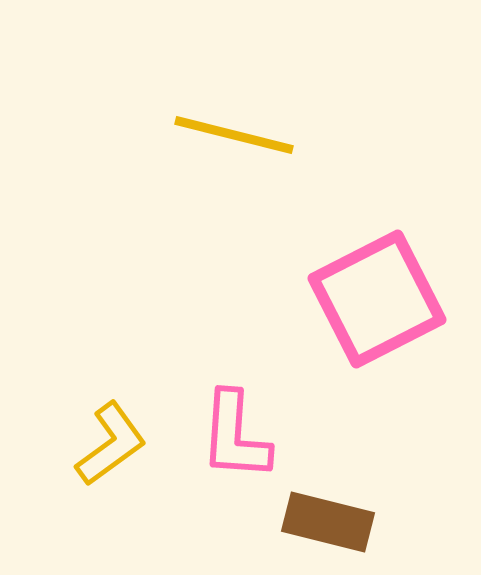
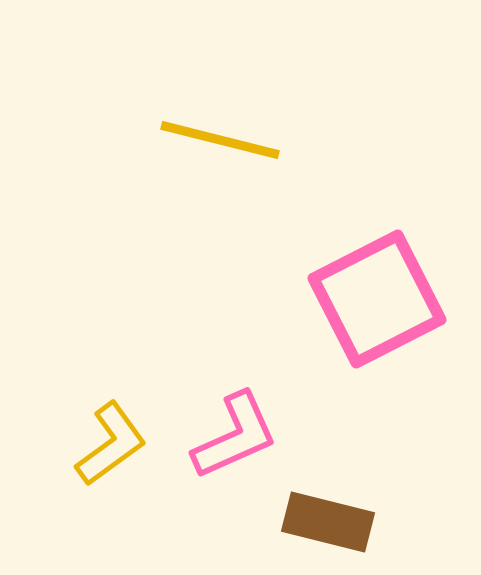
yellow line: moved 14 px left, 5 px down
pink L-shape: rotated 118 degrees counterclockwise
